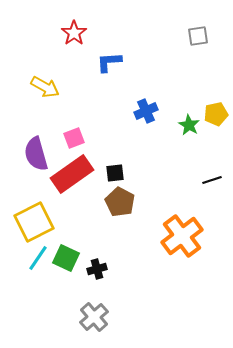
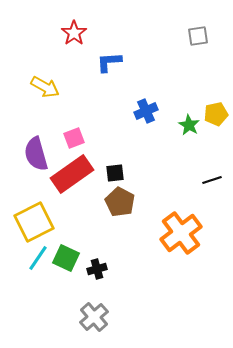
orange cross: moved 1 px left, 3 px up
